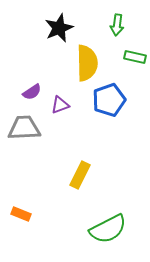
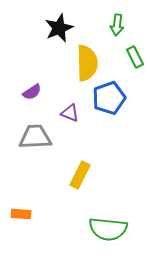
green rectangle: rotated 50 degrees clockwise
blue pentagon: moved 2 px up
purple triangle: moved 10 px right, 8 px down; rotated 42 degrees clockwise
gray trapezoid: moved 11 px right, 9 px down
orange rectangle: rotated 18 degrees counterclockwise
green semicircle: rotated 33 degrees clockwise
